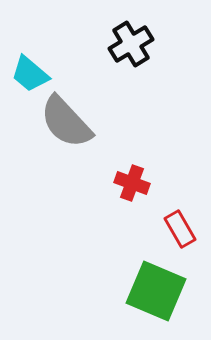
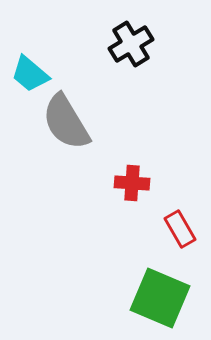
gray semicircle: rotated 12 degrees clockwise
red cross: rotated 16 degrees counterclockwise
green square: moved 4 px right, 7 px down
